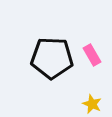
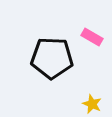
pink rectangle: moved 18 px up; rotated 30 degrees counterclockwise
